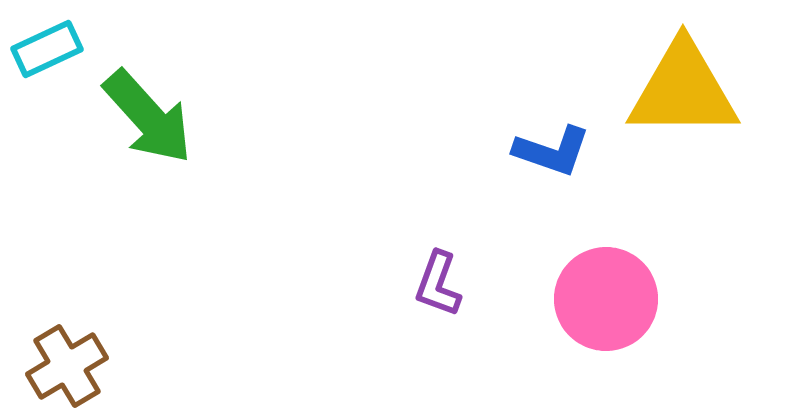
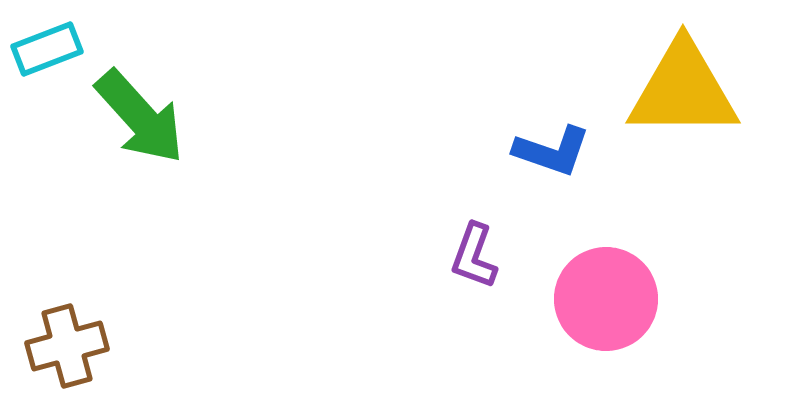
cyan rectangle: rotated 4 degrees clockwise
green arrow: moved 8 px left
purple L-shape: moved 36 px right, 28 px up
brown cross: moved 20 px up; rotated 16 degrees clockwise
